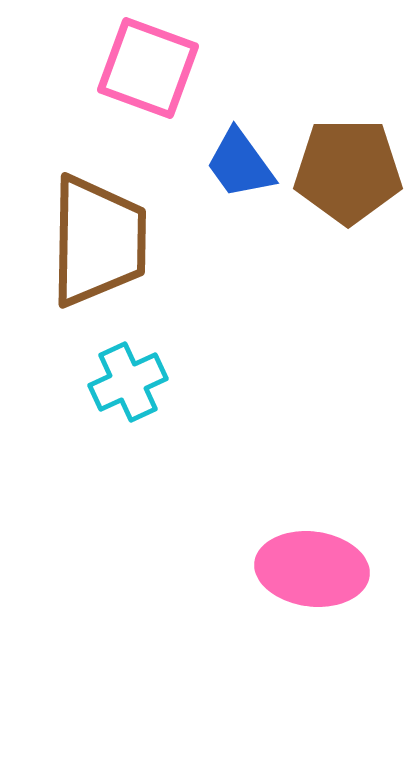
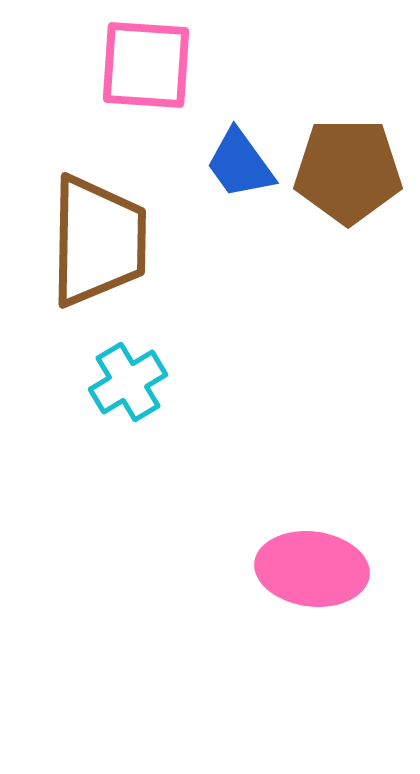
pink square: moved 2 px left, 3 px up; rotated 16 degrees counterclockwise
cyan cross: rotated 6 degrees counterclockwise
